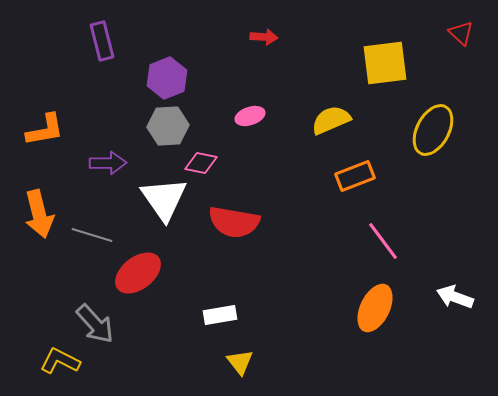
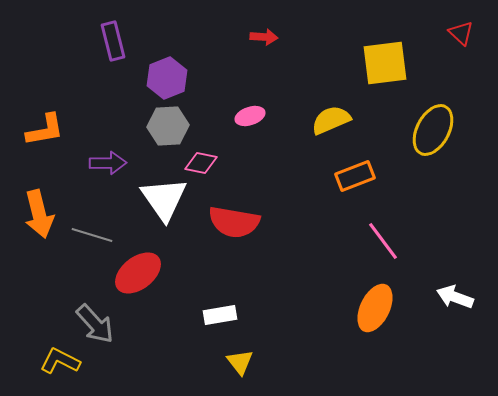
purple rectangle: moved 11 px right
